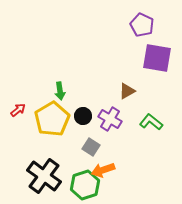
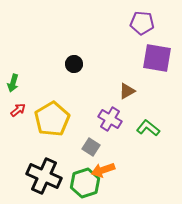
purple pentagon: moved 2 px up; rotated 20 degrees counterclockwise
green arrow: moved 47 px left, 8 px up; rotated 24 degrees clockwise
black circle: moved 9 px left, 52 px up
green L-shape: moved 3 px left, 6 px down
black cross: rotated 12 degrees counterclockwise
green hexagon: moved 2 px up
